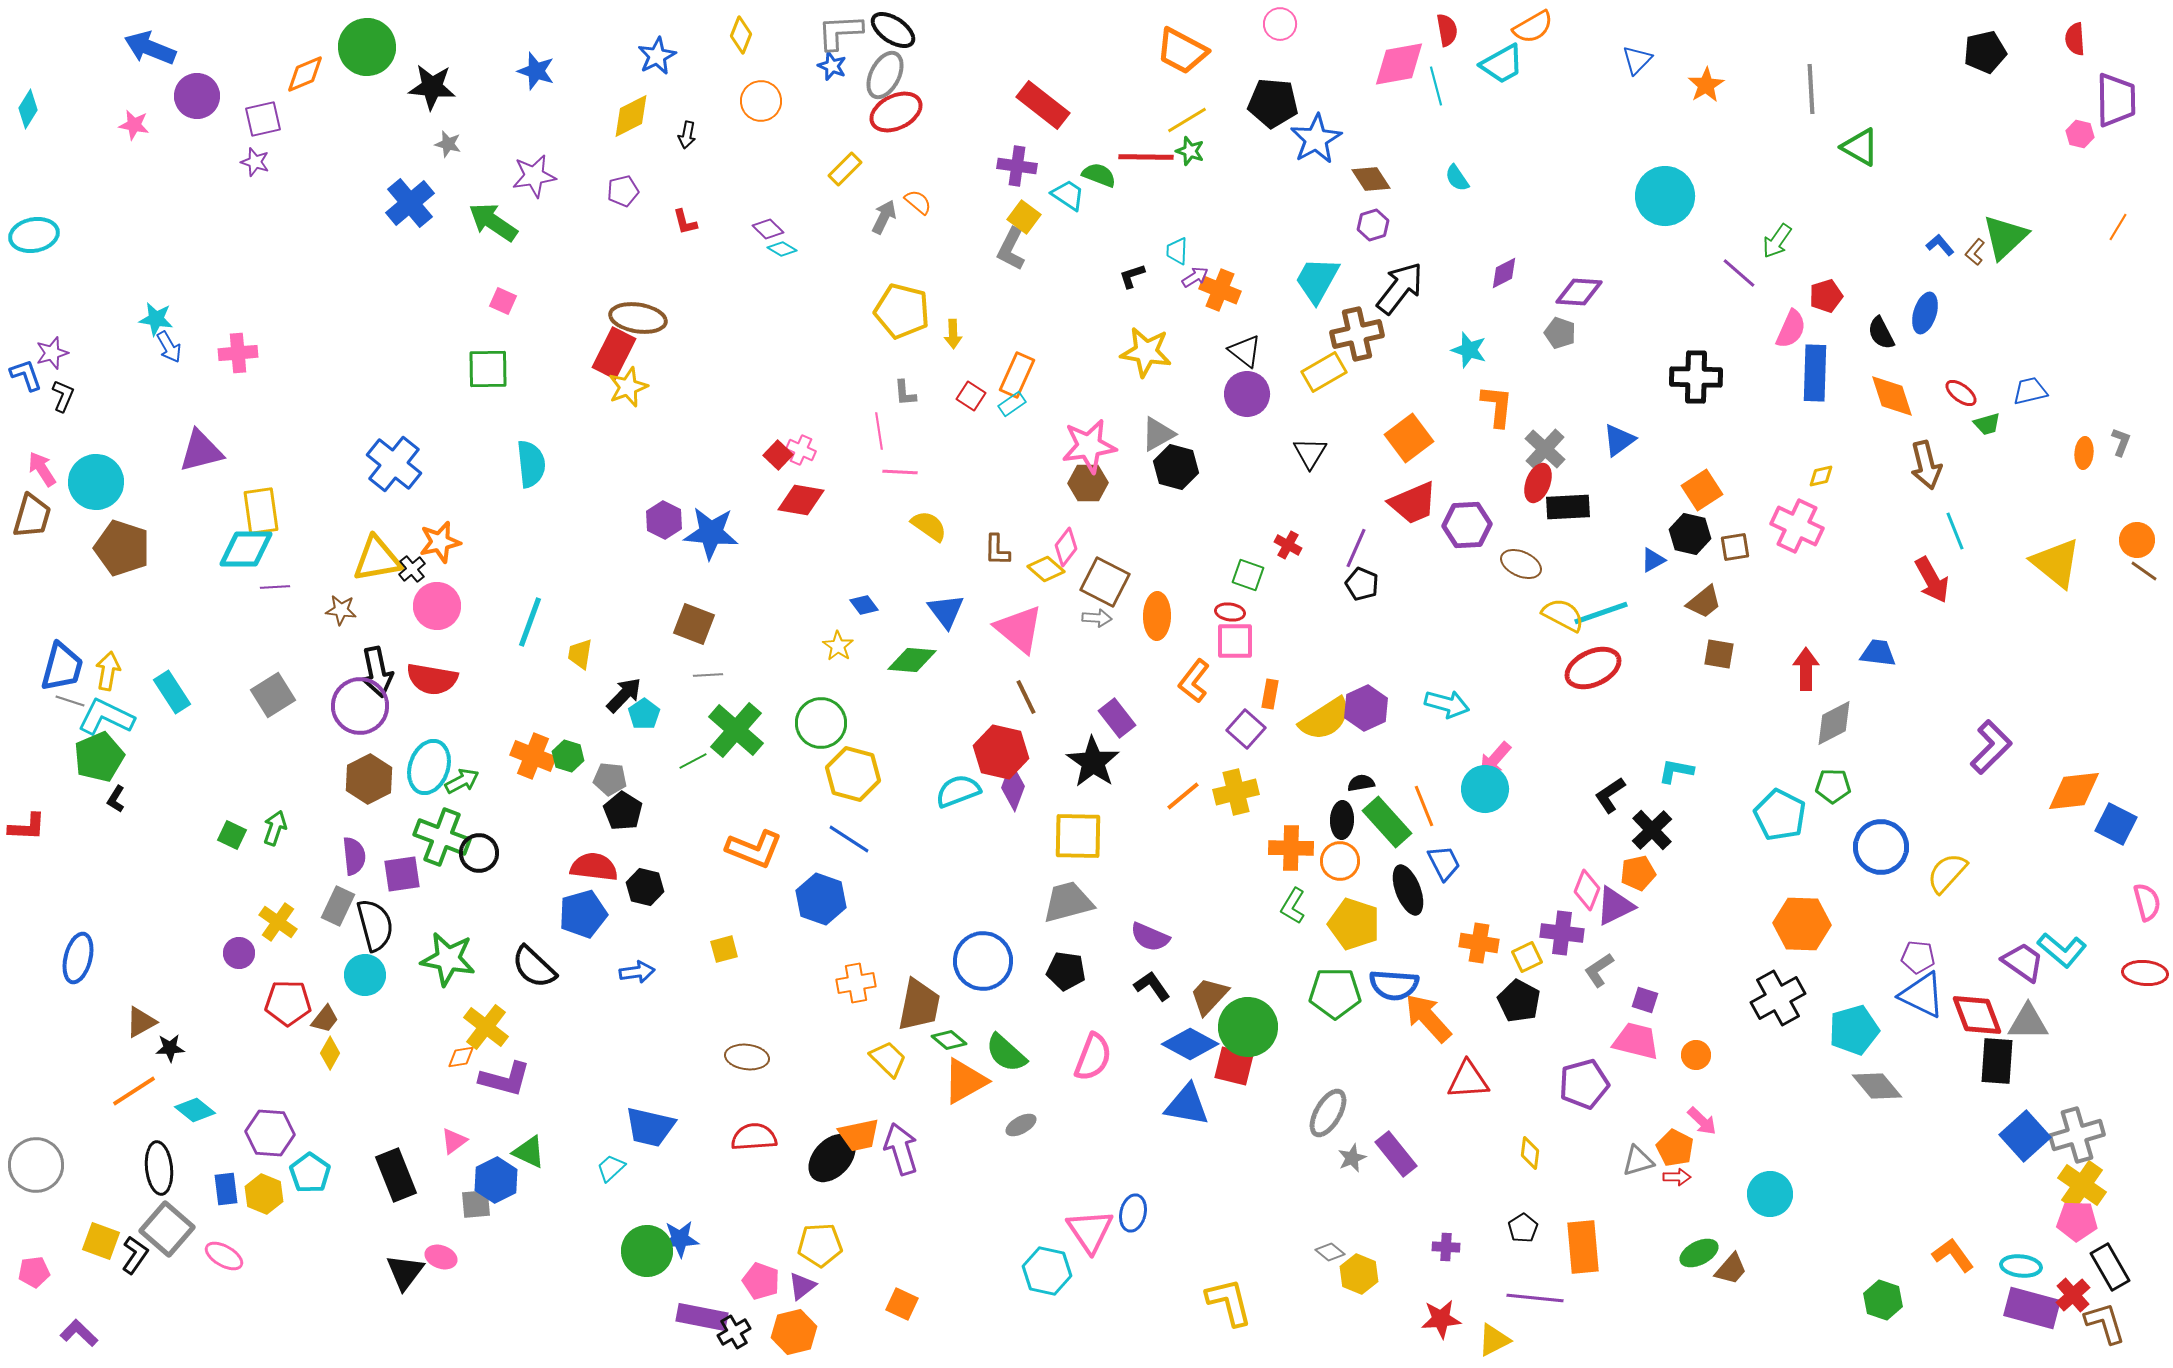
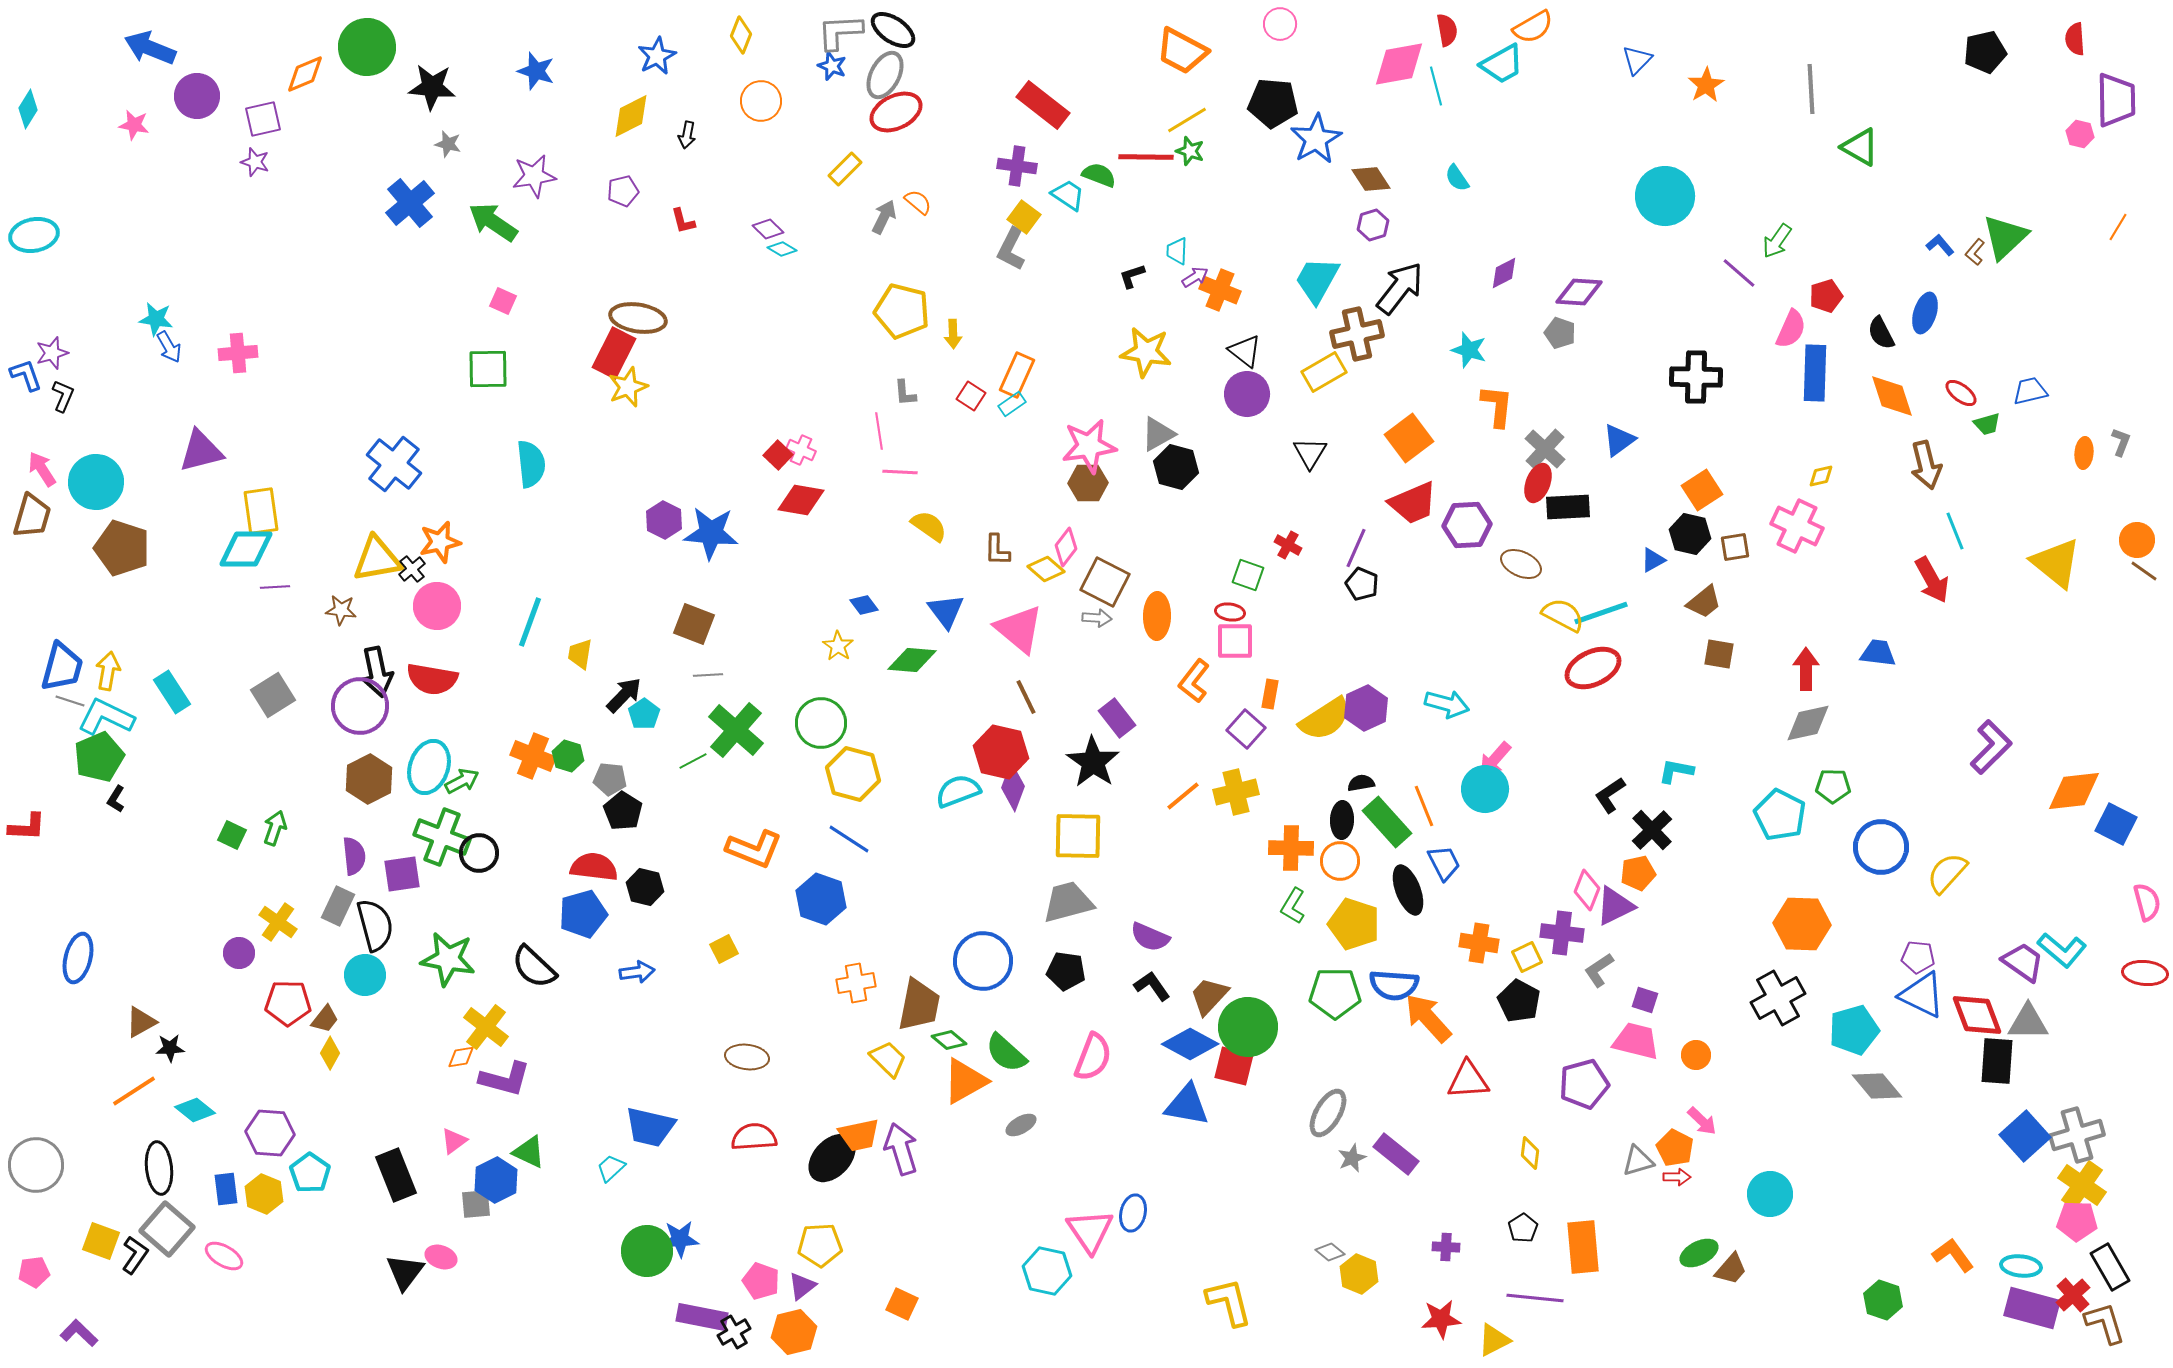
red L-shape at (685, 222): moved 2 px left, 1 px up
gray diamond at (1834, 723): moved 26 px left; rotated 15 degrees clockwise
yellow square at (724, 949): rotated 12 degrees counterclockwise
purple rectangle at (1396, 1154): rotated 12 degrees counterclockwise
